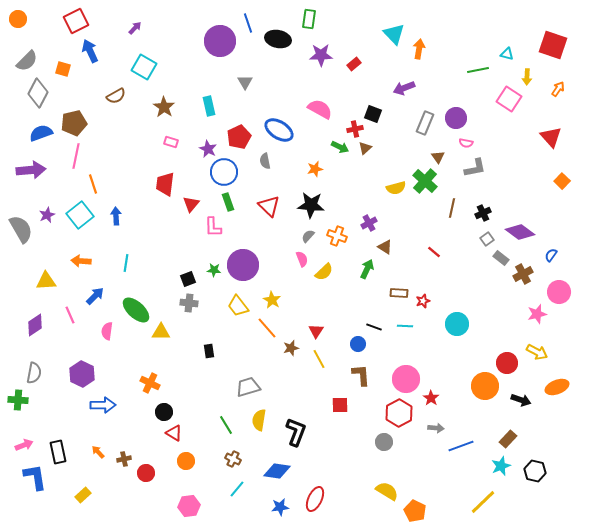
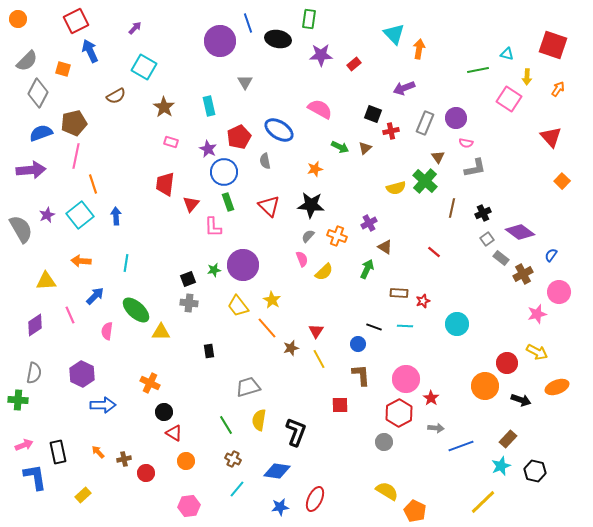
red cross at (355, 129): moved 36 px right, 2 px down
green star at (214, 270): rotated 16 degrees counterclockwise
